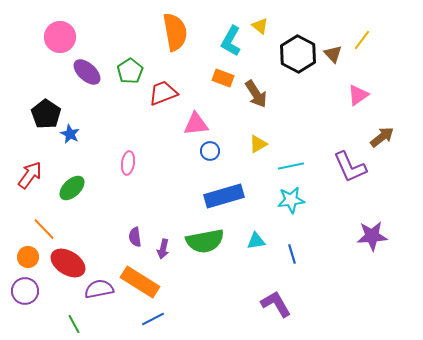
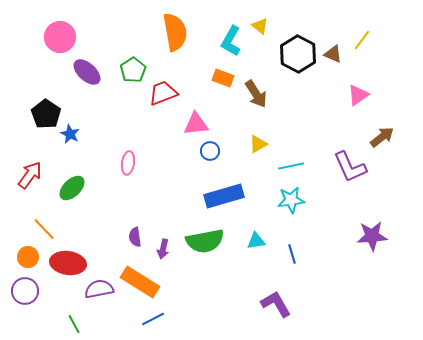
brown triangle at (333, 54): rotated 24 degrees counterclockwise
green pentagon at (130, 71): moved 3 px right, 1 px up
red ellipse at (68, 263): rotated 24 degrees counterclockwise
